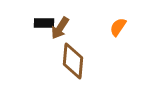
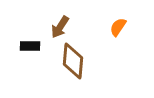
black rectangle: moved 14 px left, 23 px down
brown arrow: moved 1 px up
